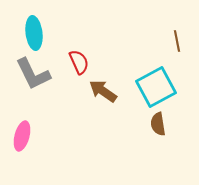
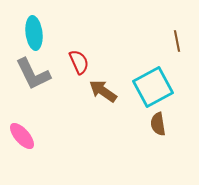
cyan square: moved 3 px left
pink ellipse: rotated 56 degrees counterclockwise
